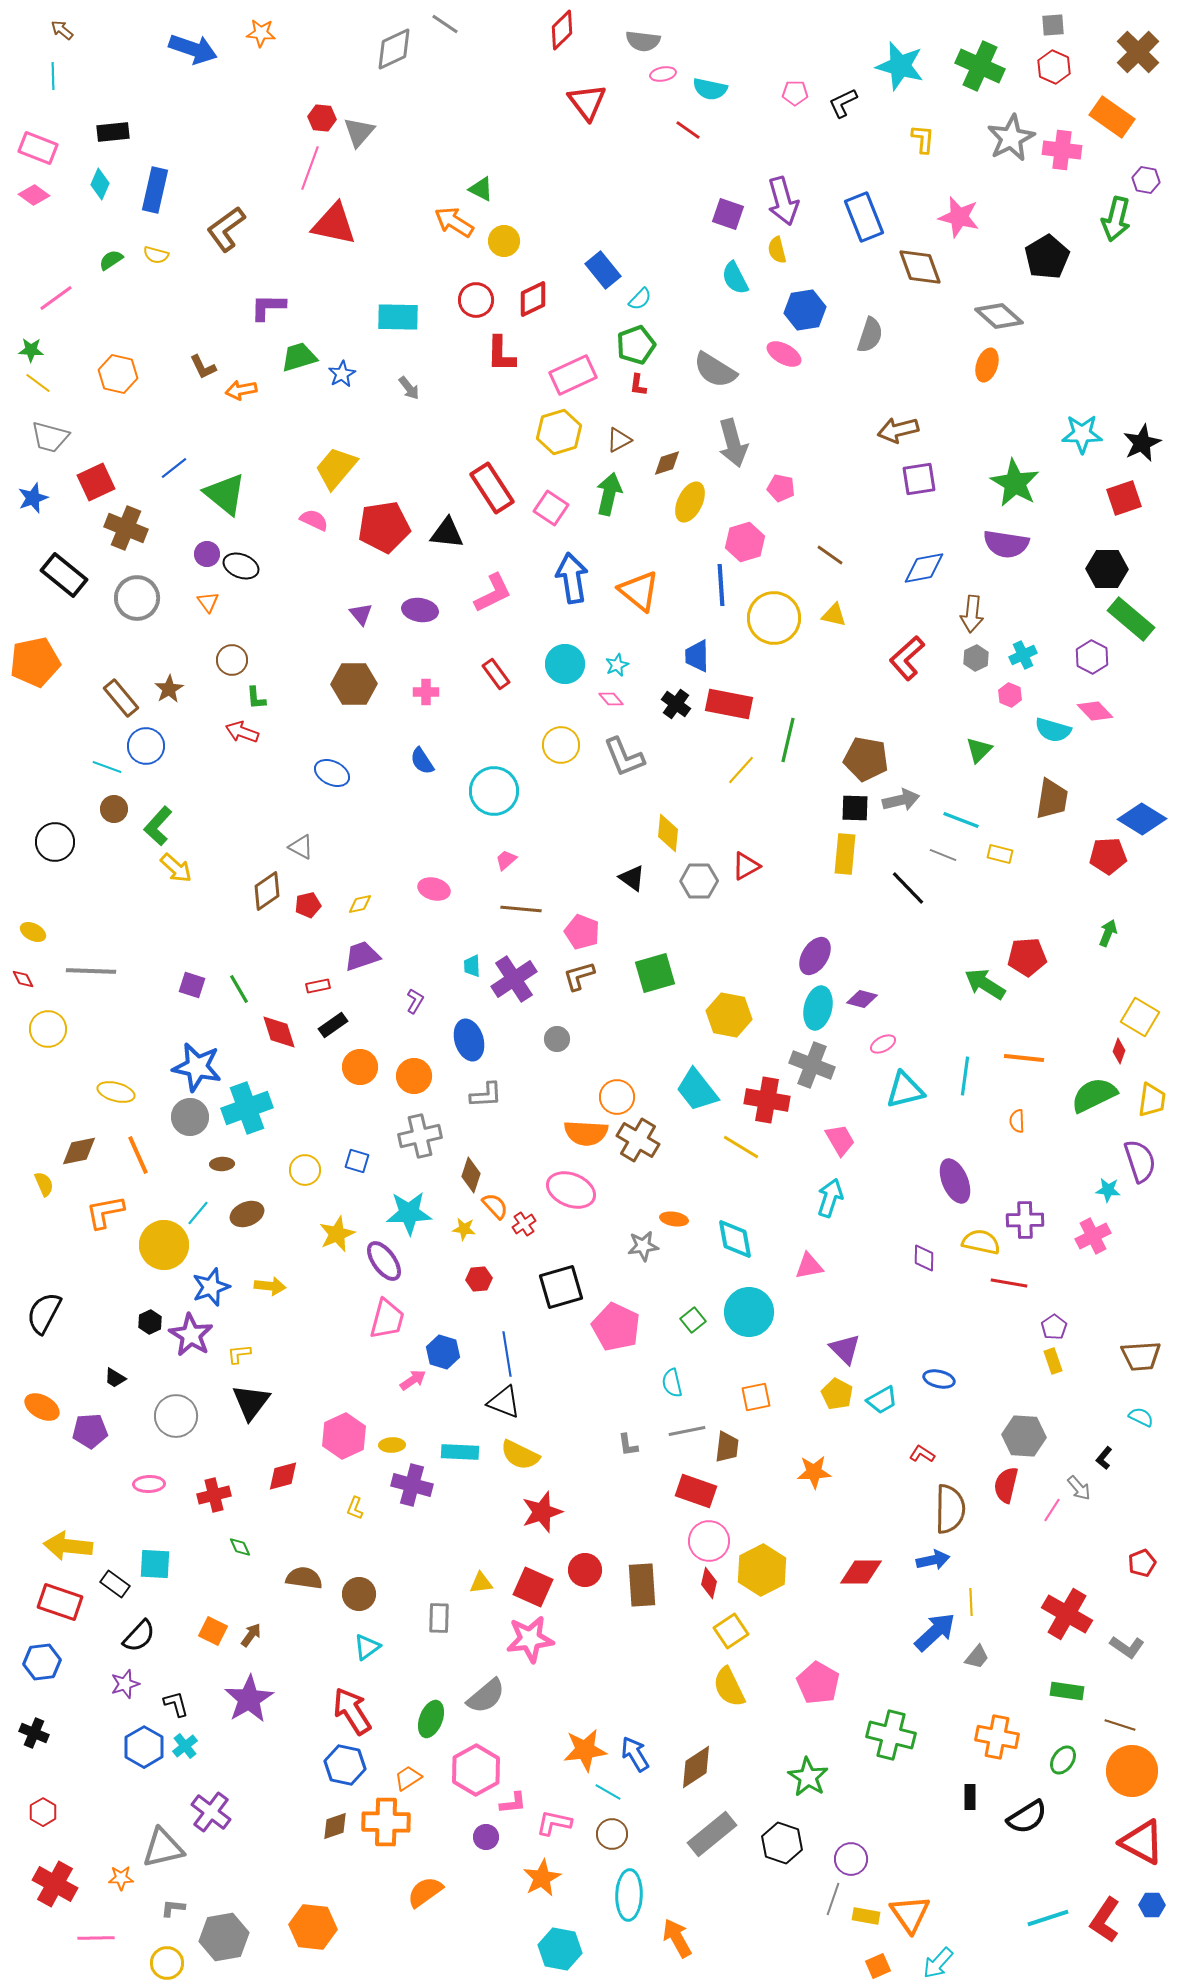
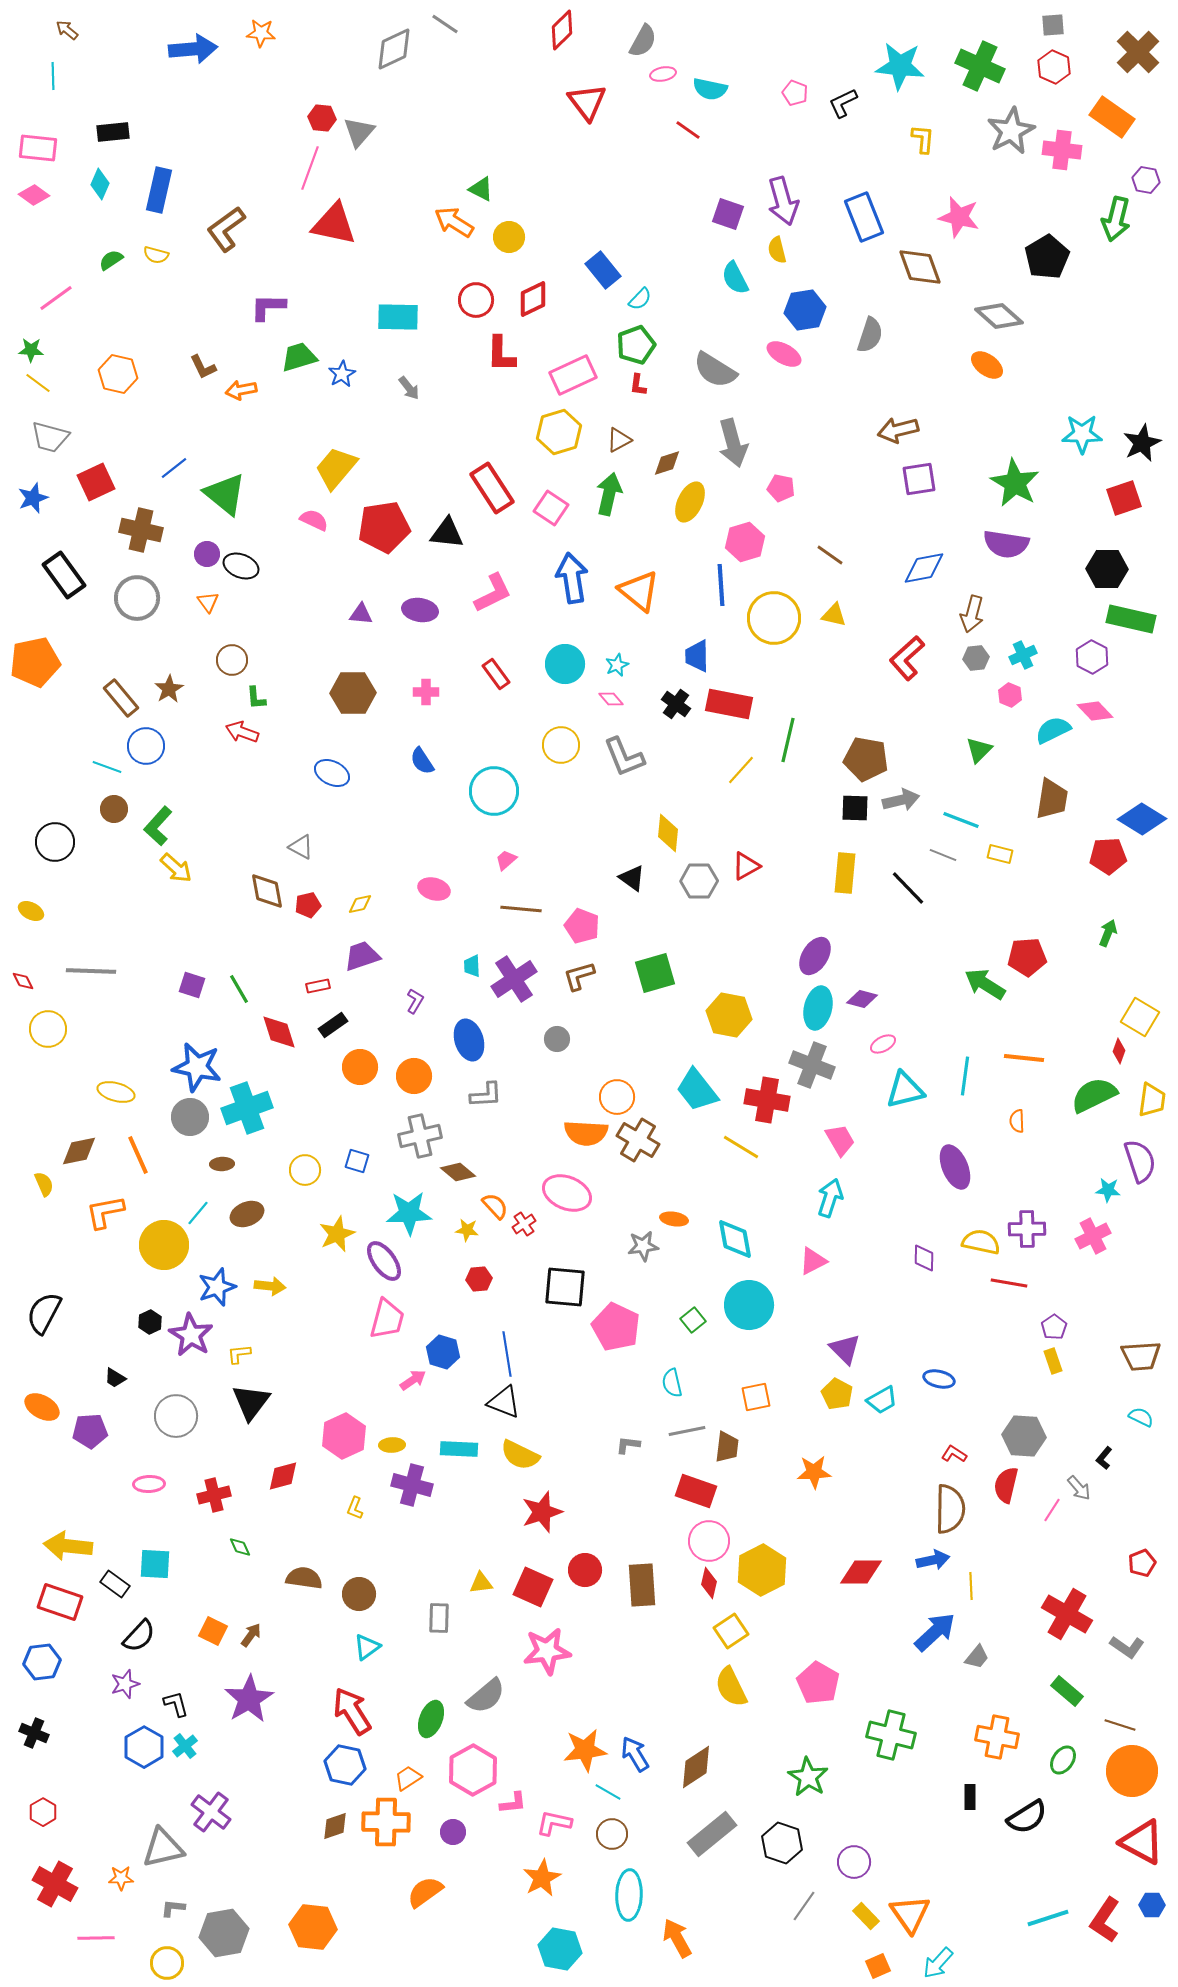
brown arrow at (62, 30): moved 5 px right
gray semicircle at (643, 41): rotated 68 degrees counterclockwise
blue arrow at (193, 49): rotated 24 degrees counterclockwise
cyan star at (900, 66): rotated 9 degrees counterclockwise
pink pentagon at (795, 93): rotated 20 degrees clockwise
gray star at (1011, 138): moved 7 px up
pink rectangle at (38, 148): rotated 15 degrees counterclockwise
blue rectangle at (155, 190): moved 4 px right
yellow circle at (504, 241): moved 5 px right, 4 px up
orange ellipse at (987, 365): rotated 72 degrees counterclockwise
brown cross at (126, 528): moved 15 px right, 2 px down; rotated 9 degrees counterclockwise
black rectangle at (64, 575): rotated 15 degrees clockwise
purple triangle at (361, 614): rotated 45 degrees counterclockwise
brown arrow at (972, 614): rotated 9 degrees clockwise
green rectangle at (1131, 619): rotated 27 degrees counterclockwise
gray hexagon at (976, 658): rotated 20 degrees clockwise
brown hexagon at (354, 684): moved 1 px left, 9 px down
cyan semicircle at (1053, 730): rotated 138 degrees clockwise
yellow rectangle at (845, 854): moved 19 px down
brown diamond at (267, 891): rotated 66 degrees counterclockwise
yellow ellipse at (33, 932): moved 2 px left, 21 px up
pink pentagon at (582, 932): moved 6 px up
red diamond at (23, 979): moved 2 px down
brown diamond at (471, 1175): moved 13 px left, 3 px up; rotated 68 degrees counterclockwise
purple ellipse at (955, 1181): moved 14 px up
pink ellipse at (571, 1190): moved 4 px left, 3 px down
purple cross at (1025, 1220): moved 2 px right, 9 px down
yellow star at (464, 1229): moved 3 px right, 1 px down
pink triangle at (809, 1266): moved 4 px right, 5 px up; rotated 16 degrees counterclockwise
blue star at (211, 1287): moved 6 px right
black square at (561, 1287): moved 4 px right; rotated 21 degrees clockwise
cyan circle at (749, 1312): moved 7 px up
gray L-shape at (628, 1445): rotated 105 degrees clockwise
cyan rectangle at (460, 1452): moved 1 px left, 3 px up
red L-shape at (922, 1454): moved 32 px right
yellow line at (971, 1602): moved 16 px up
pink star at (530, 1639): moved 17 px right, 12 px down
yellow semicircle at (729, 1687): moved 2 px right
green rectangle at (1067, 1691): rotated 32 degrees clockwise
pink hexagon at (476, 1770): moved 3 px left
purple circle at (486, 1837): moved 33 px left, 5 px up
purple circle at (851, 1859): moved 3 px right, 3 px down
gray line at (833, 1899): moved 29 px left, 7 px down; rotated 16 degrees clockwise
yellow rectangle at (866, 1916): rotated 36 degrees clockwise
gray hexagon at (224, 1937): moved 4 px up
